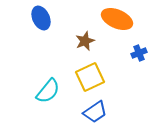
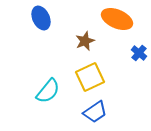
blue cross: rotated 28 degrees counterclockwise
